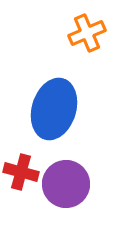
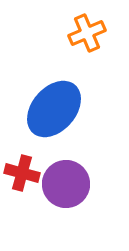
blue ellipse: rotated 24 degrees clockwise
red cross: moved 1 px right, 1 px down
